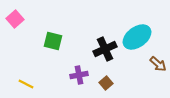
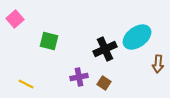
green square: moved 4 px left
brown arrow: rotated 54 degrees clockwise
purple cross: moved 2 px down
brown square: moved 2 px left; rotated 16 degrees counterclockwise
